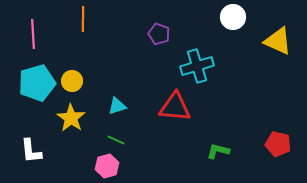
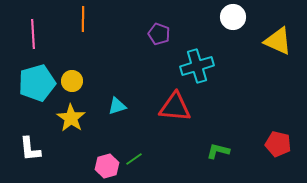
green line: moved 18 px right, 19 px down; rotated 60 degrees counterclockwise
white L-shape: moved 1 px left, 2 px up
